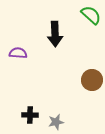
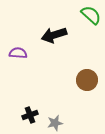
black arrow: moved 1 px left, 1 px down; rotated 75 degrees clockwise
brown circle: moved 5 px left
black cross: rotated 21 degrees counterclockwise
gray star: moved 1 px left, 1 px down
